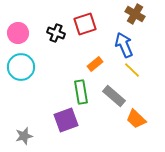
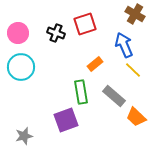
yellow line: moved 1 px right
orange trapezoid: moved 2 px up
